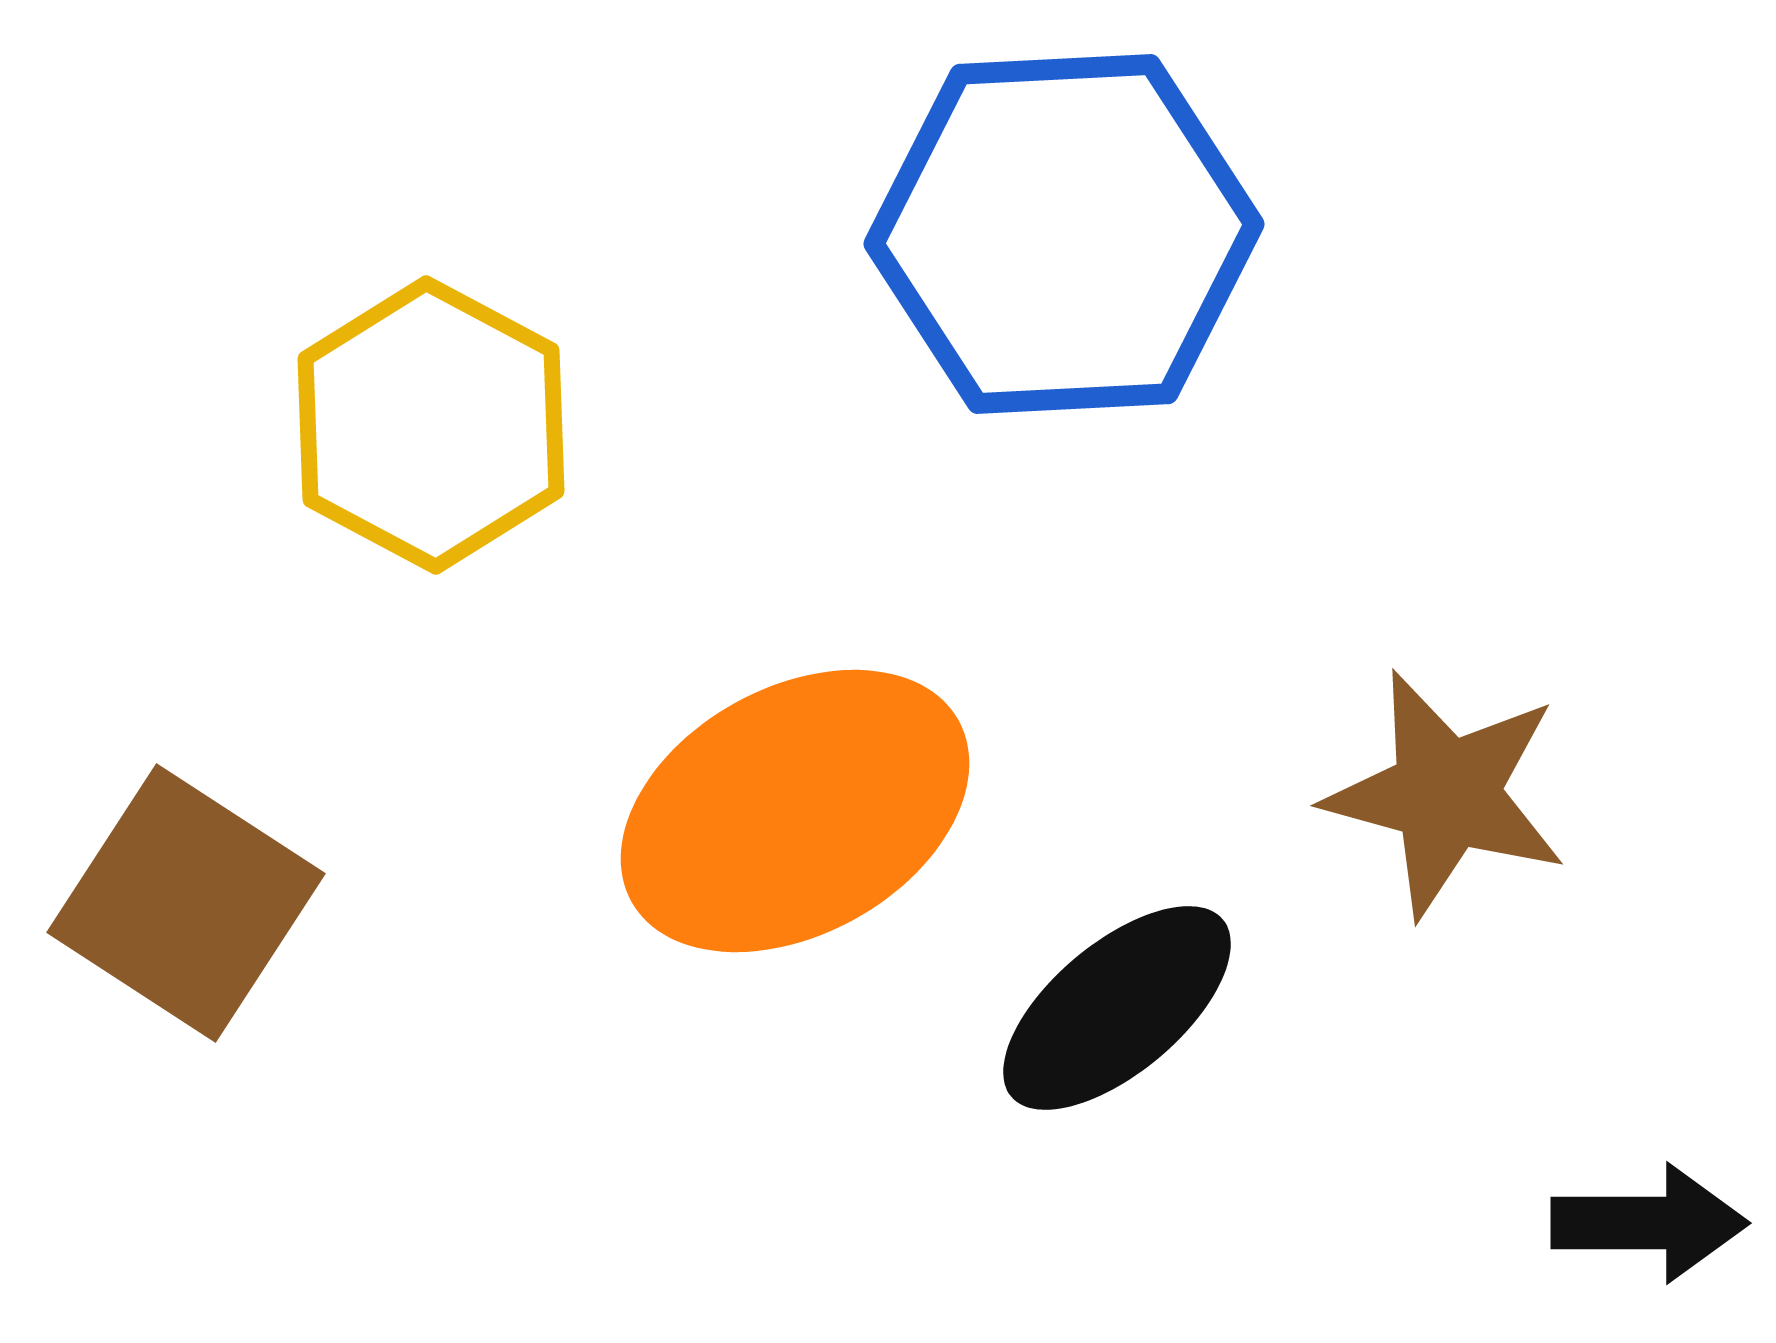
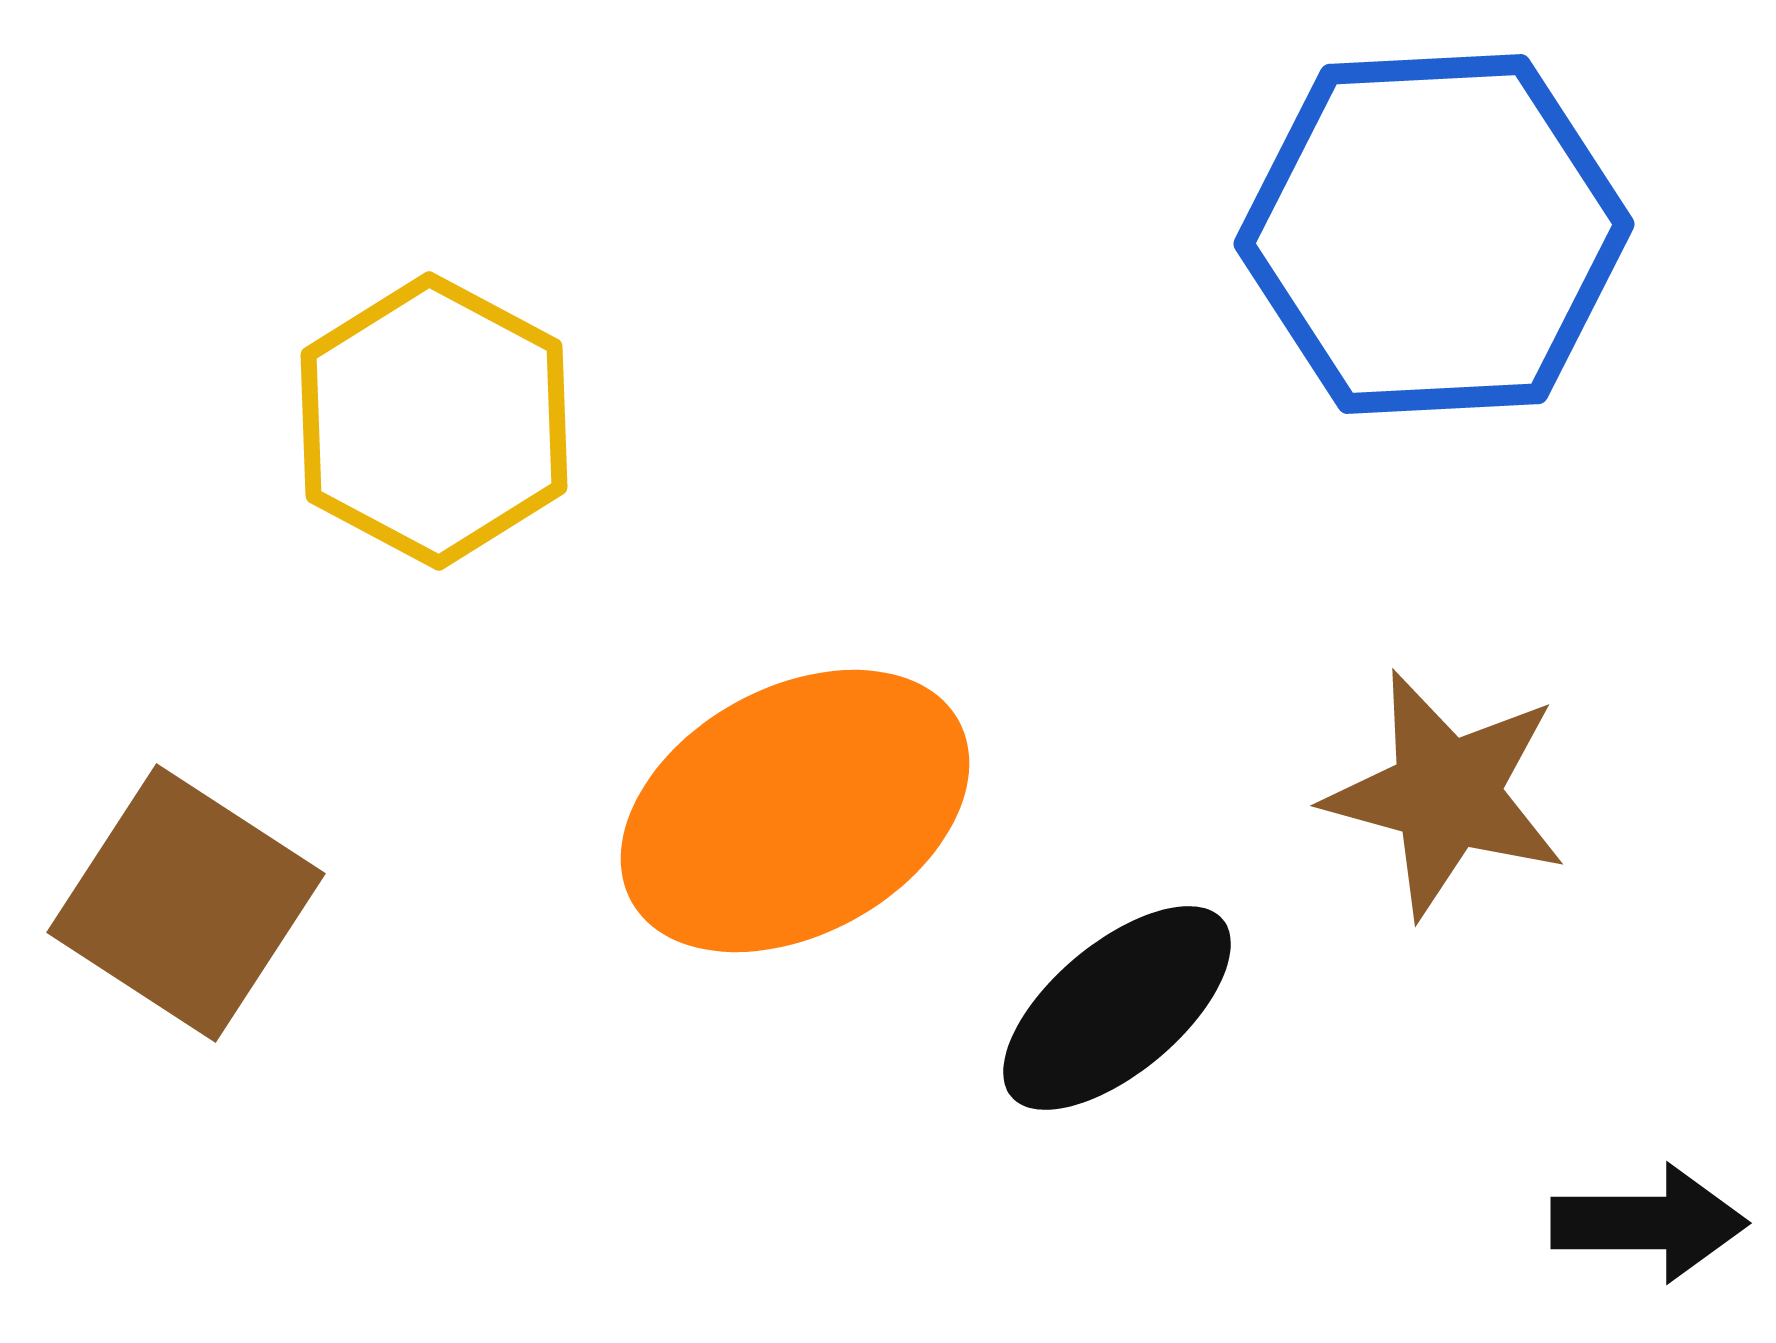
blue hexagon: moved 370 px right
yellow hexagon: moved 3 px right, 4 px up
